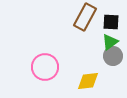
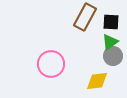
pink circle: moved 6 px right, 3 px up
yellow diamond: moved 9 px right
